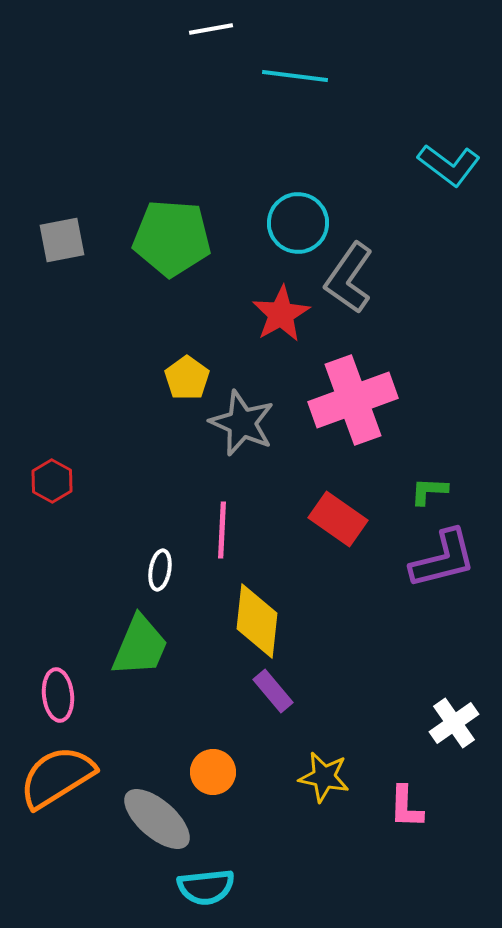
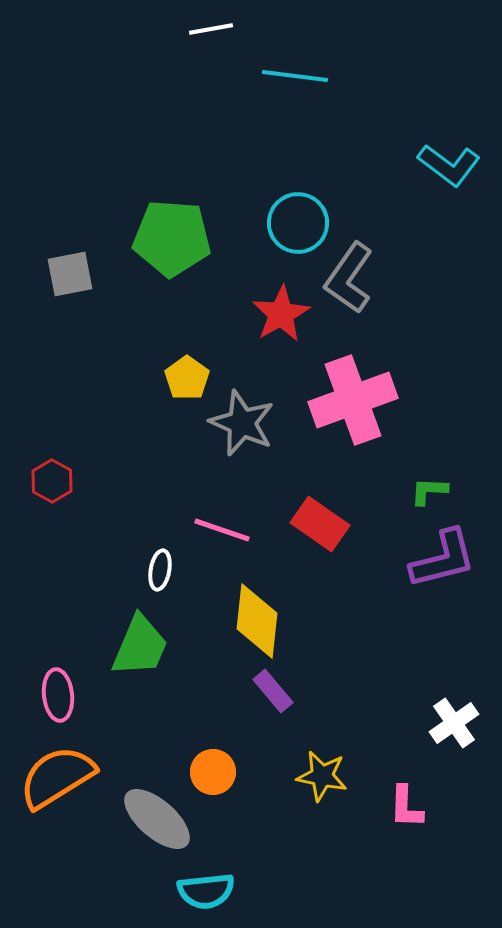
gray square: moved 8 px right, 34 px down
red rectangle: moved 18 px left, 5 px down
pink line: rotated 74 degrees counterclockwise
yellow star: moved 2 px left, 1 px up
cyan semicircle: moved 4 px down
